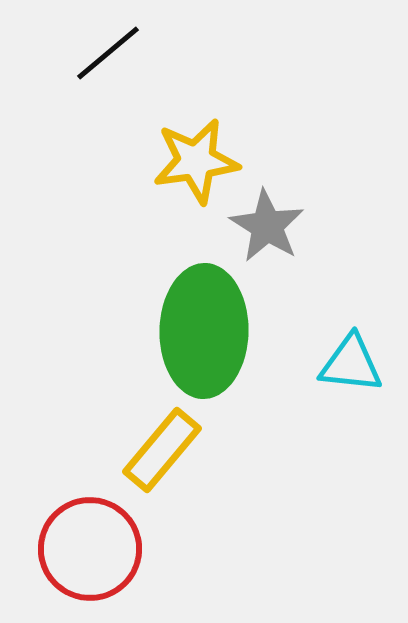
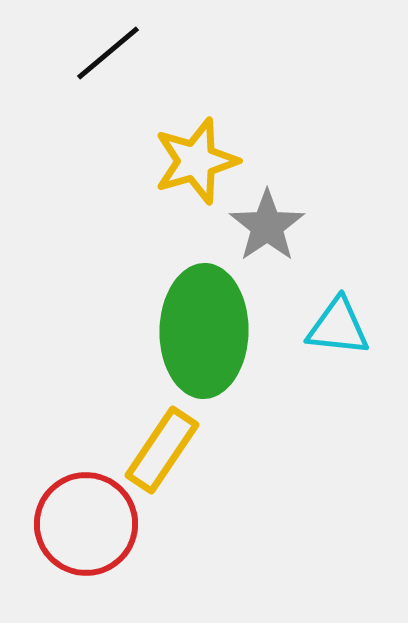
yellow star: rotated 8 degrees counterclockwise
gray star: rotated 6 degrees clockwise
cyan triangle: moved 13 px left, 37 px up
yellow rectangle: rotated 6 degrees counterclockwise
red circle: moved 4 px left, 25 px up
